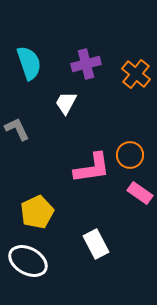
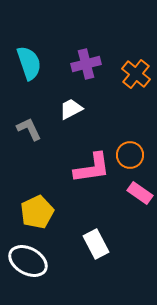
white trapezoid: moved 5 px right, 6 px down; rotated 35 degrees clockwise
gray L-shape: moved 12 px right
